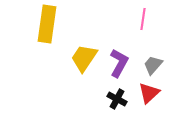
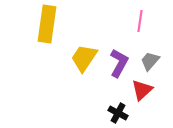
pink line: moved 3 px left, 2 px down
gray trapezoid: moved 3 px left, 4 px up
red triangle: moved 7 px left, 3 px up
black cross: moved 1 px right, 14 px down
